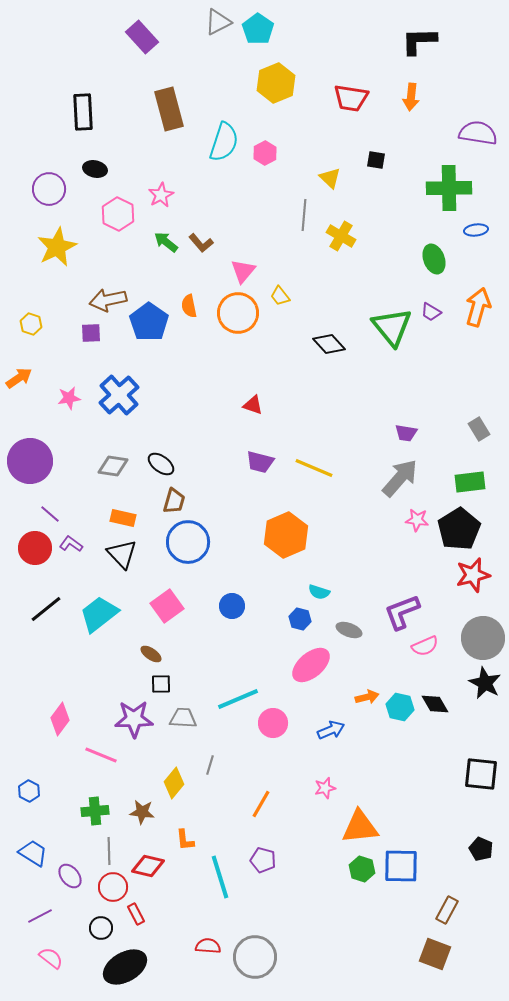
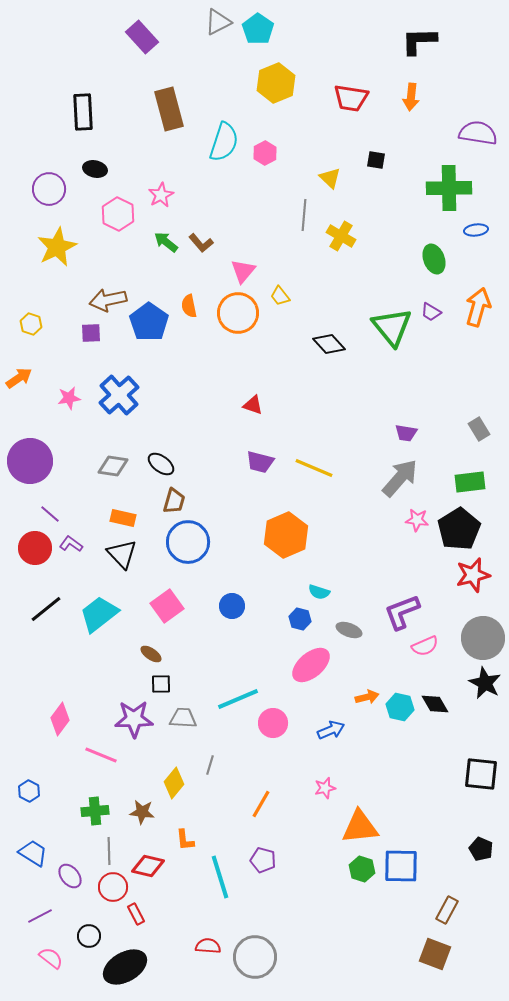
black circle at (101, 928): moved 12 px left, 8 px down
